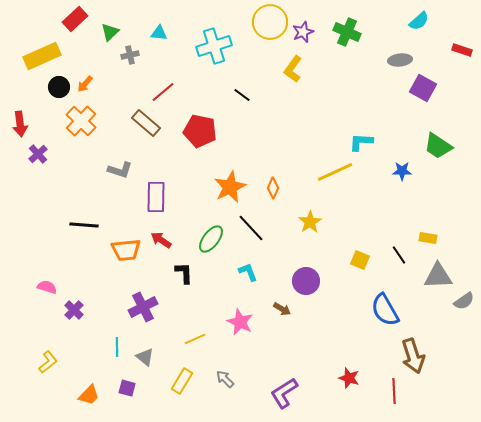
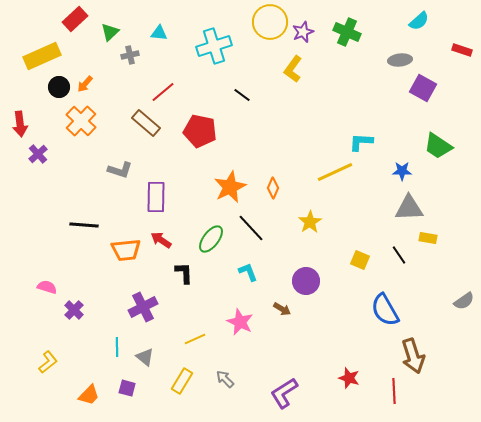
gray triangle at (438, 276): moved 29 px left, 68 px up
